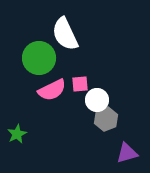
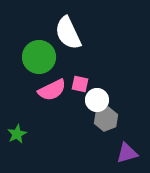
white semicircle: moved 3 px right, 1 px up
green circle: moved 1 px up
pink square: rotated 18 degrees clockwise
